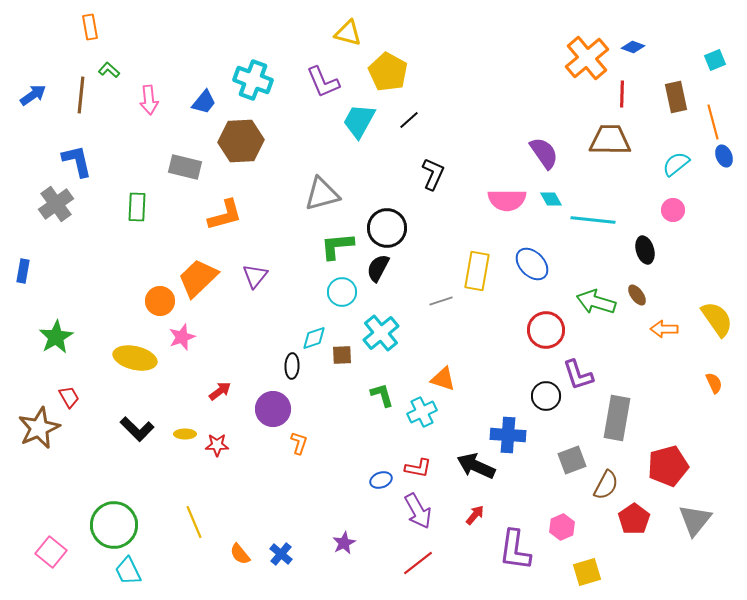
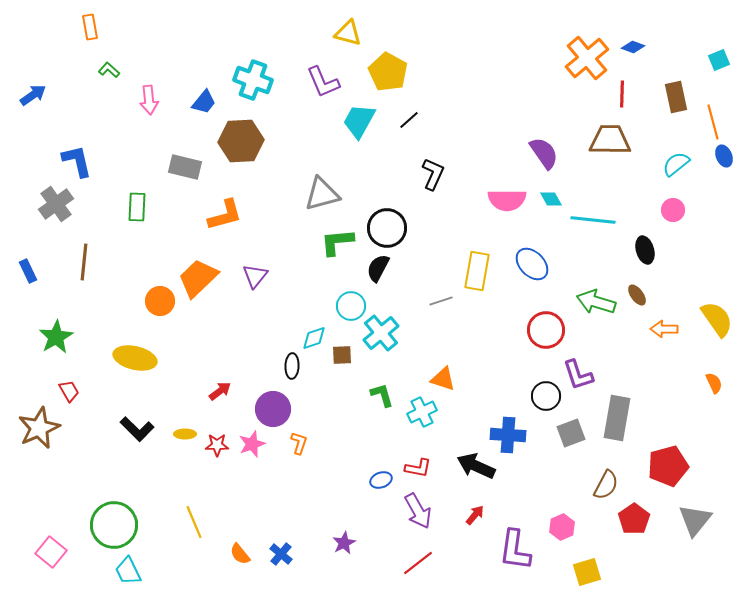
cyan square at (715, 60): moved 4 px right
brown line at (81, 95): moved 3 px right, 167 px down
green L-shape at (337, 246): moved 4 px up
blue rectangle at (23, 271): moved 5 px right; rotated 35 degrees counterclockwise
cyan circle at (342, 292): moved 9 px right, 14 px down
pink star at (182, 337): moved 70 px right, 107 px down
red trapezoid at (69, 397): moved 6 px up
gray square at (572, 460): moved 1 px left, 27 px up
